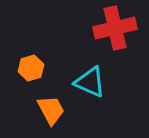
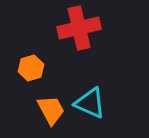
red cross: moved 36 px left
cyan triangle: moved 21 px down
